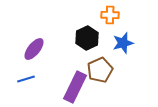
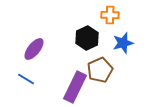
blue line: rotated 48 degrees clockwise
